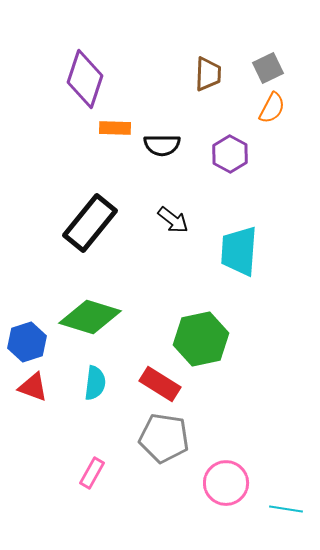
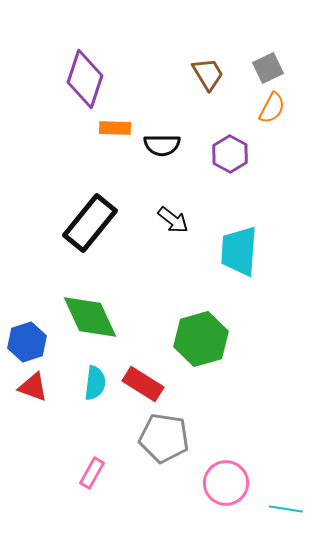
brown trapezoid: rotated 33 degrees counterclockwise
green diamond: rotated 48 degrees clockwise
green hexagon: rotated 4 degrees counterclockwise
red rectangle: moved 17 px left
